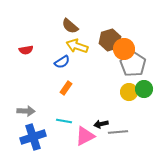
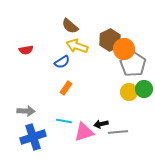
brown hexagon: rotated 10 degrees counterclockwise
pink triangle: moved 1 px left, 4 px up; rotated 10 degrees clockwise
